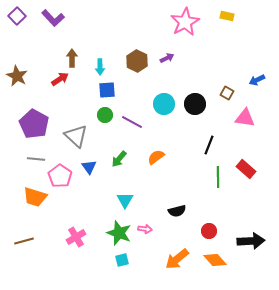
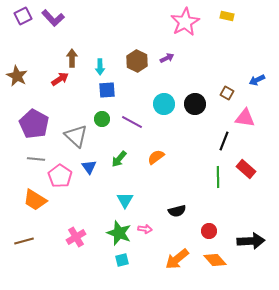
purple square: moved 6 px right; rotated 18 degrees clockwise
green circle: moved 3 px left, 4 px down
black line: moved 15 px right, 4 px up
orange trapezoid: moved 3 px down; rotated 15 degrees clockwise
